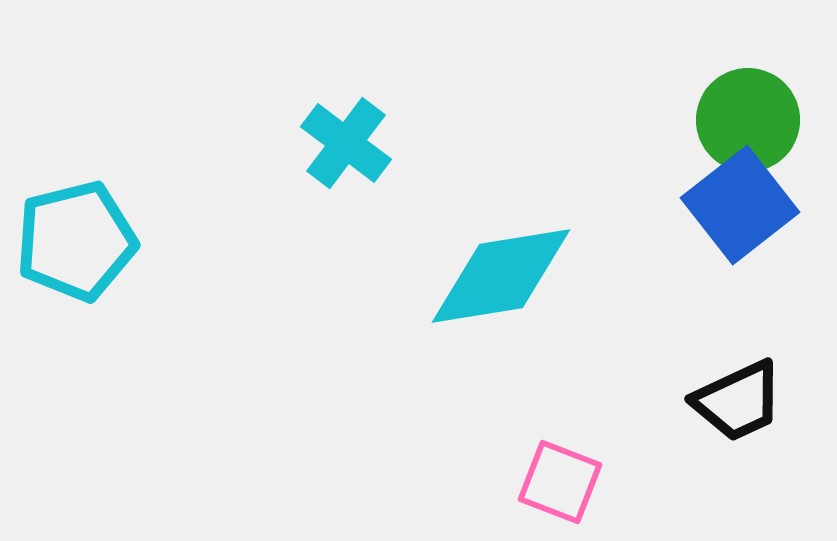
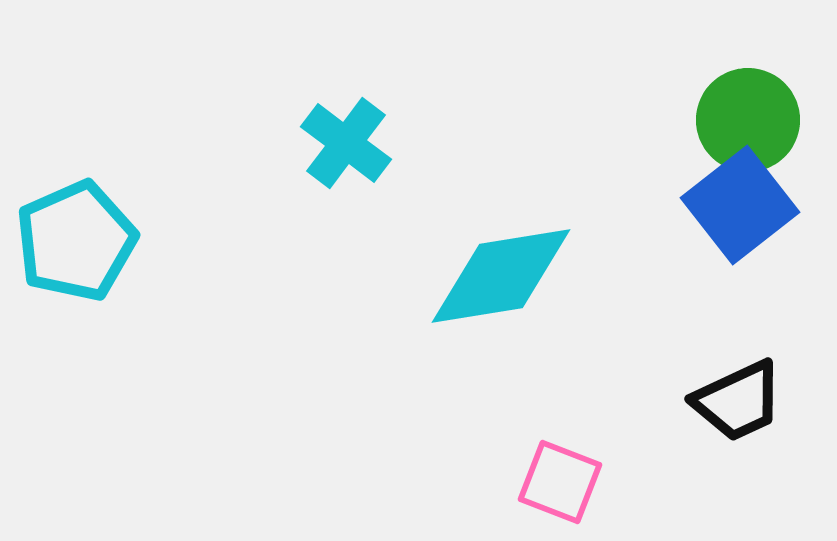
cyan pentagon: rotated 10 degrees counterclockwise
